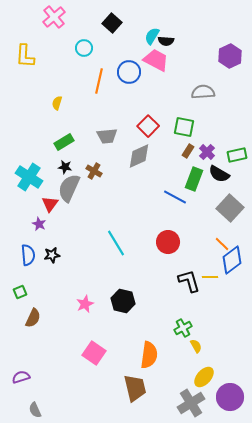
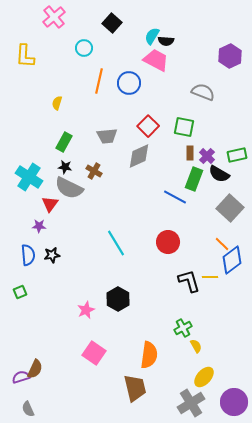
blue circle at (129, 72): moved 11 px down
gray semicircle at (203, 92): rotated 25 degrees clockwise
green rectangle at (64, 142): rotated 30 degrees counterclockwise
brown rectangle at (188, 151): moved 2 px right, 2 px down; rotated 32 degrees counterclockwise
purple cross at (207, 152): moved 4 px down
gray semicircle at (69, 188): rotated 88 degrees counterclockwise
purple star at (39, 224): moved 2 px down; rotated 24 degrees counterclockwise
black hexagon at (123, 301): moved 5 px left, 2 px up; rotated 15 degrees clockwise
pink star at (85, 304): moved 1 px right, 6 px down
brown semicircle at (33, 318): moved 2 px right, 51 px down
purple circle at (230, 397): moved 4 px right, 5 px down
gray semicircle at (35, 410): moved 7 px left, 1 px up
